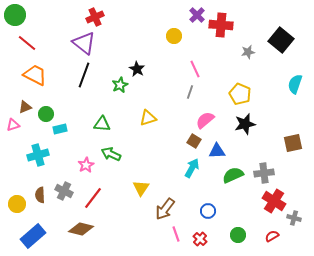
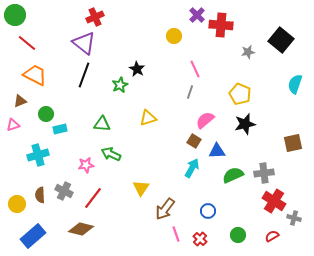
brown triangle at (25, 107): moved 5 px left, 6 px up
pink star at (86, 165): rotated 21 degrees clockwise
